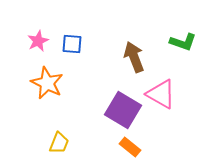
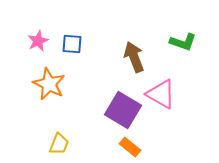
orange star: moved 2 px right, 1 px down
yellow trapezoid: moved 1 px down
